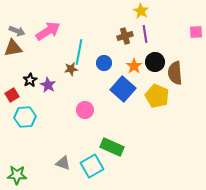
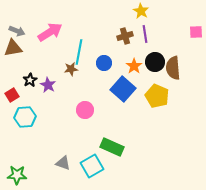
pink arrow: moved 2 px right, 1 px down
brown semicircle: moved 2 px left, 5 px up
